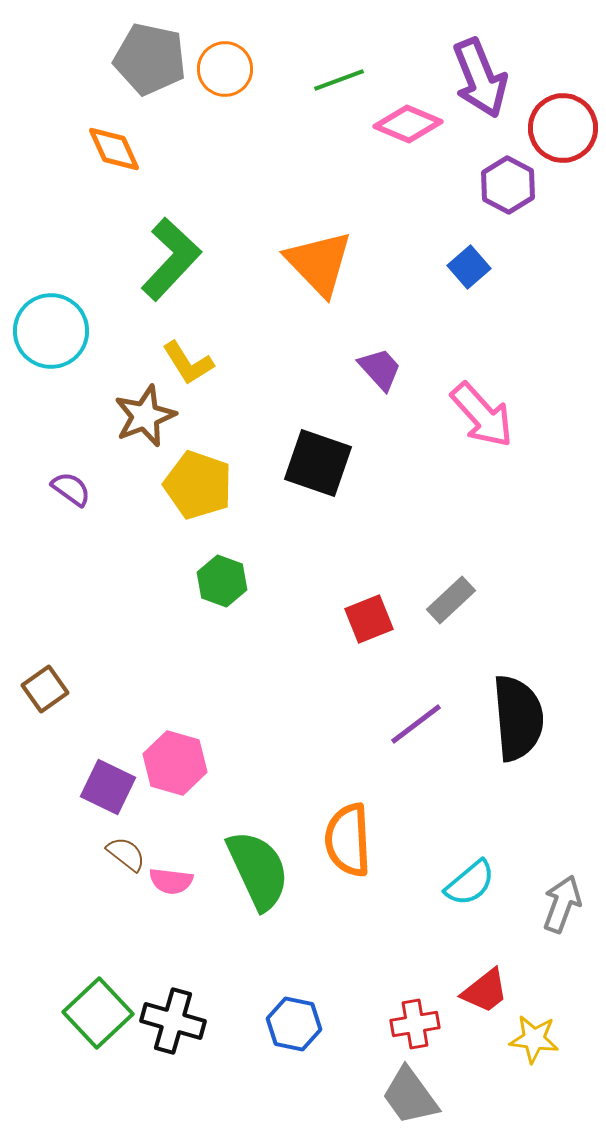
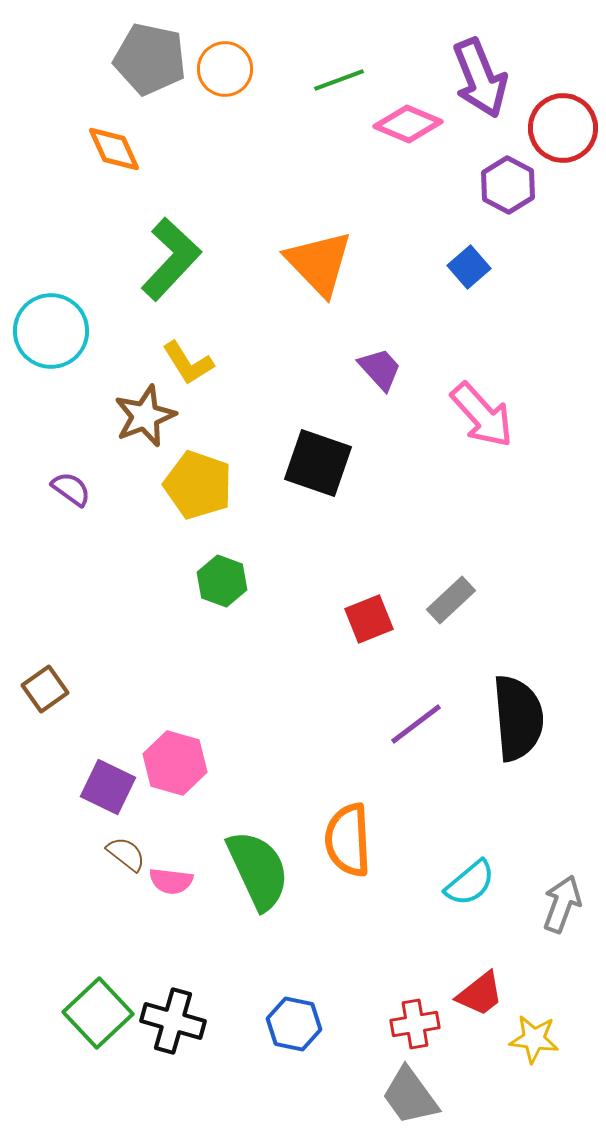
red trapezoid: moved 5 px left, 3 px down
